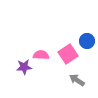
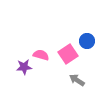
pink semicircle: rotated 14 degrees clockwise
